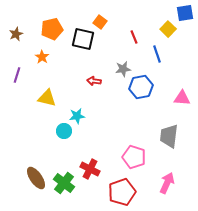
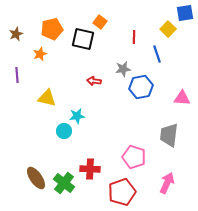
red line: rotated 24 degrees clockwise
orange star: moved 2 px left, 3 px up; rotated 16 degrees clockwise
purple line: rotated 21 degrees counterclockwise
gray trapezoid: moved 1 px up
red cross: rotated 24 degrees counterclockwise
